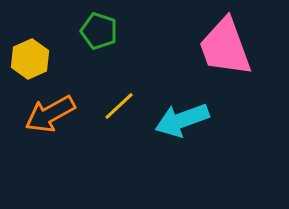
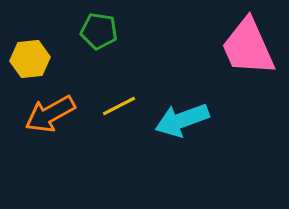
green pentagon: rotated 9 degrees counterclockwise
pink trapezoid: moved 23 px right; rotated 4 degrees counterclockwise
yellow hexagon: rotated 18 degrees clockwise
yellow line: rotated 16 degrees clockwise
